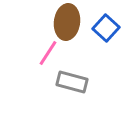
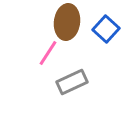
blue square: moved 1 px down
gray rectangle: rotated 40 degrees counterclockwise
